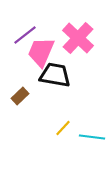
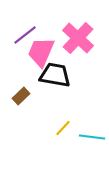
brown rectangle: moved 1 px right
